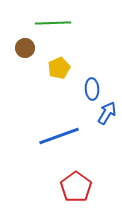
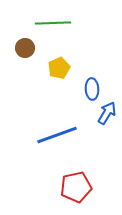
blue line: moved 2 px left, 1 px up
red pentagon: rotated 24 degrees clockwise
